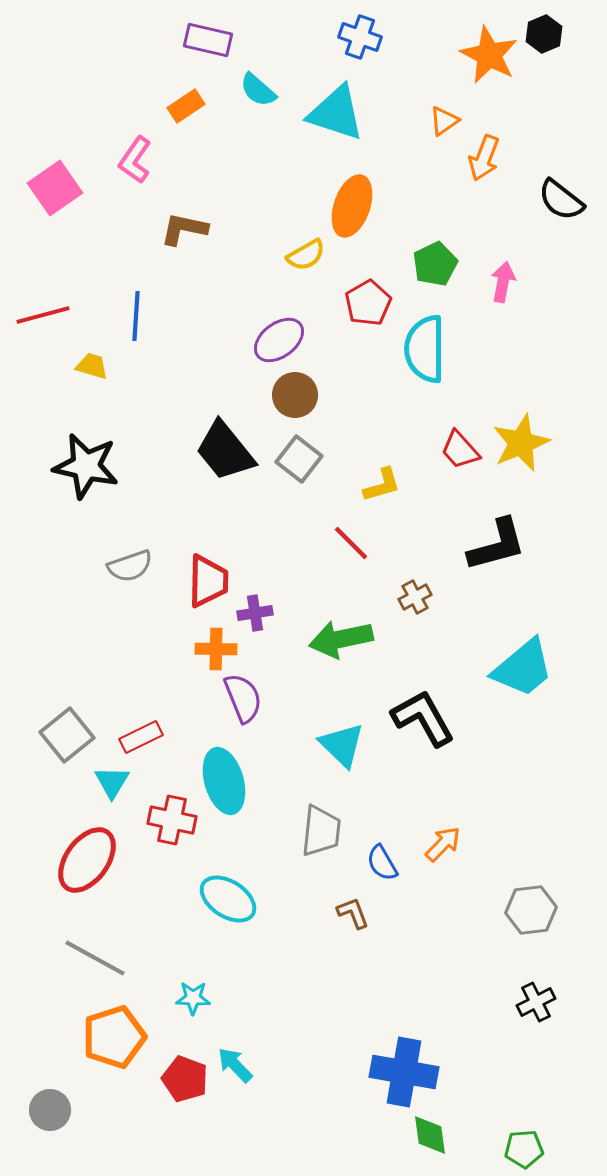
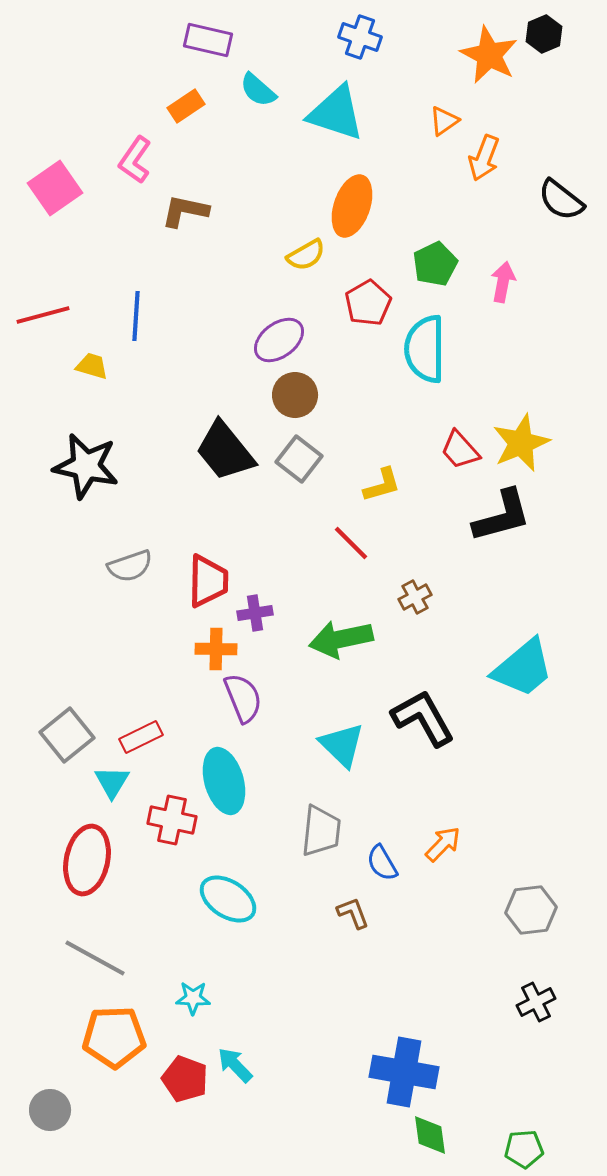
brown L-shape at (184, 229): moved 1 px right, 18 px up
black L-shape at (497, 545): moved 5 px right, 29 px up
red ellipse at (87, 860): rotated 24 degrees counterclockwise
orange pentagon at (114, 1037): rotated 16 degrees clockwise
